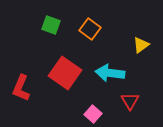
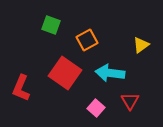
orange square: moved 3 px left, 11 px down; rotated 25 degrees clockwise
pink square: moved 3 px right, 6 px up
